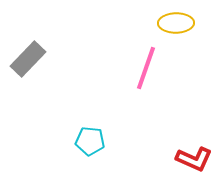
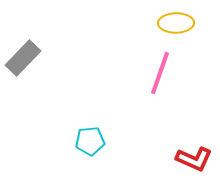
gray rectangle: moved 5 px left, 1 px up
pink line: moved 14 px right, 5 px down
cyan pentagon: rotated 12 degrees counterclockwise
